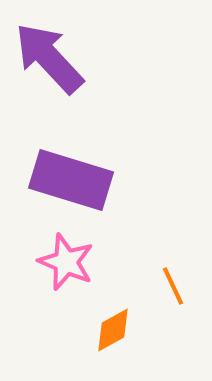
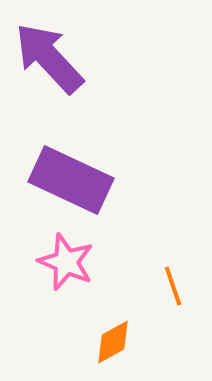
purple rectangle: rotated 8 degrees clockwise
orange line: rotated 6 degrees clockwise
orange diamond: moved 12 px down
